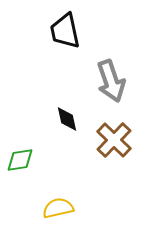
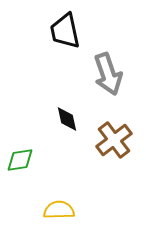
gray arrow: moved 3 px left, 7 px up
brown cross: rotated 9 degrees clockwise
yellow semicircle: moved 1 px right, 2 px down; rotated 12 degrees clockwise
